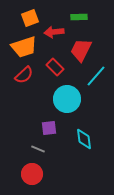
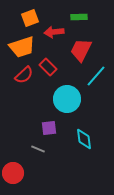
orange trapezoid: moved 2 px left
red rectangle: moved 7 px left
red circle: moved 19 px left, 1 px up
